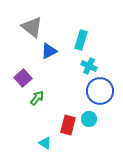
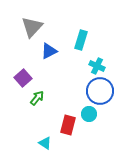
gray triangle: rotated 35 degrees clockwise
cyan cross: moved 8 px right
cyan circle: moved 5 px up
